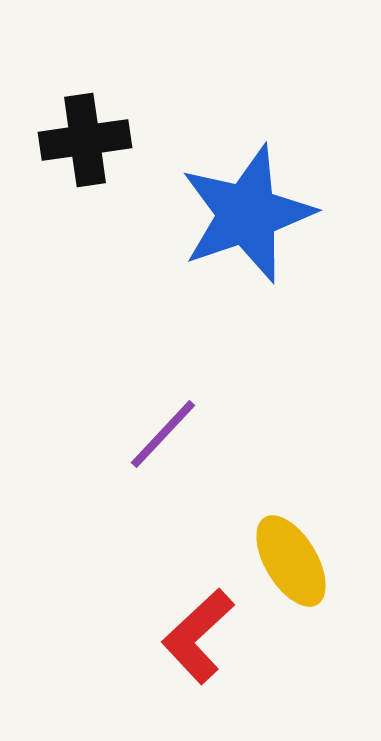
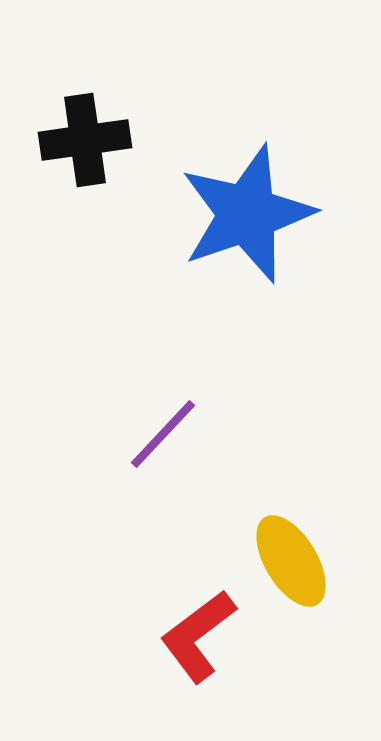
red L-shape: rotated 6 degrees clockwise
